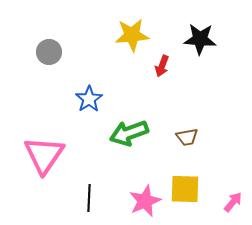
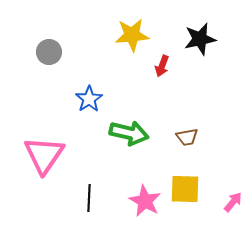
black star: rotated 16 degrees counterclockwise
green arrow: rotated 147 degrees counterclockwise
pink star: rotated 20 degrees counterclockwise
